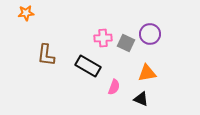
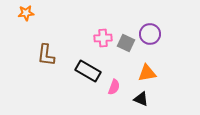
black rectangle: moved 5 px down
